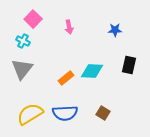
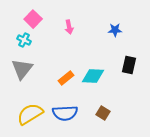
cyan cross: moved 1 px right, 1 px up
cyan diamond: moved 1 px right, 5 px down
